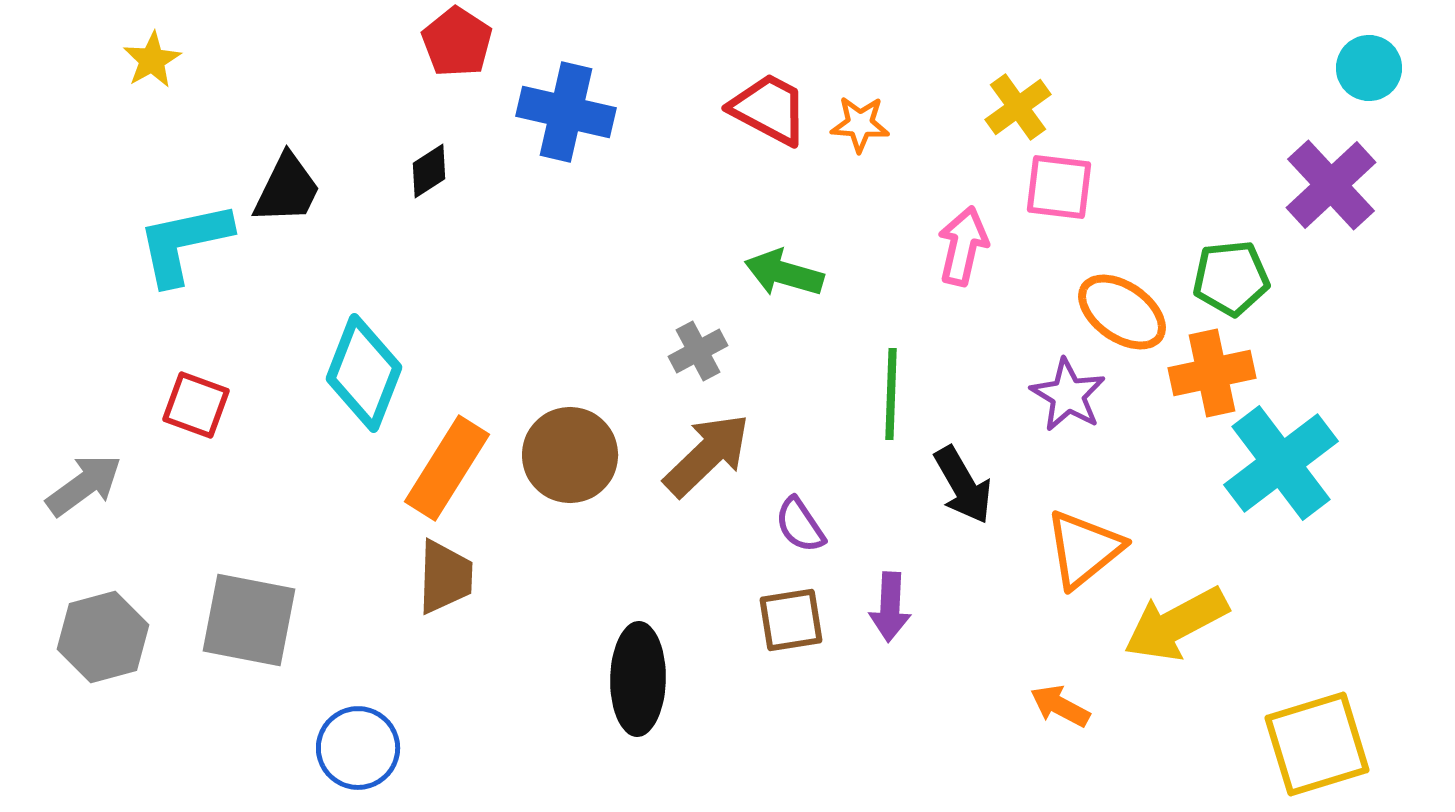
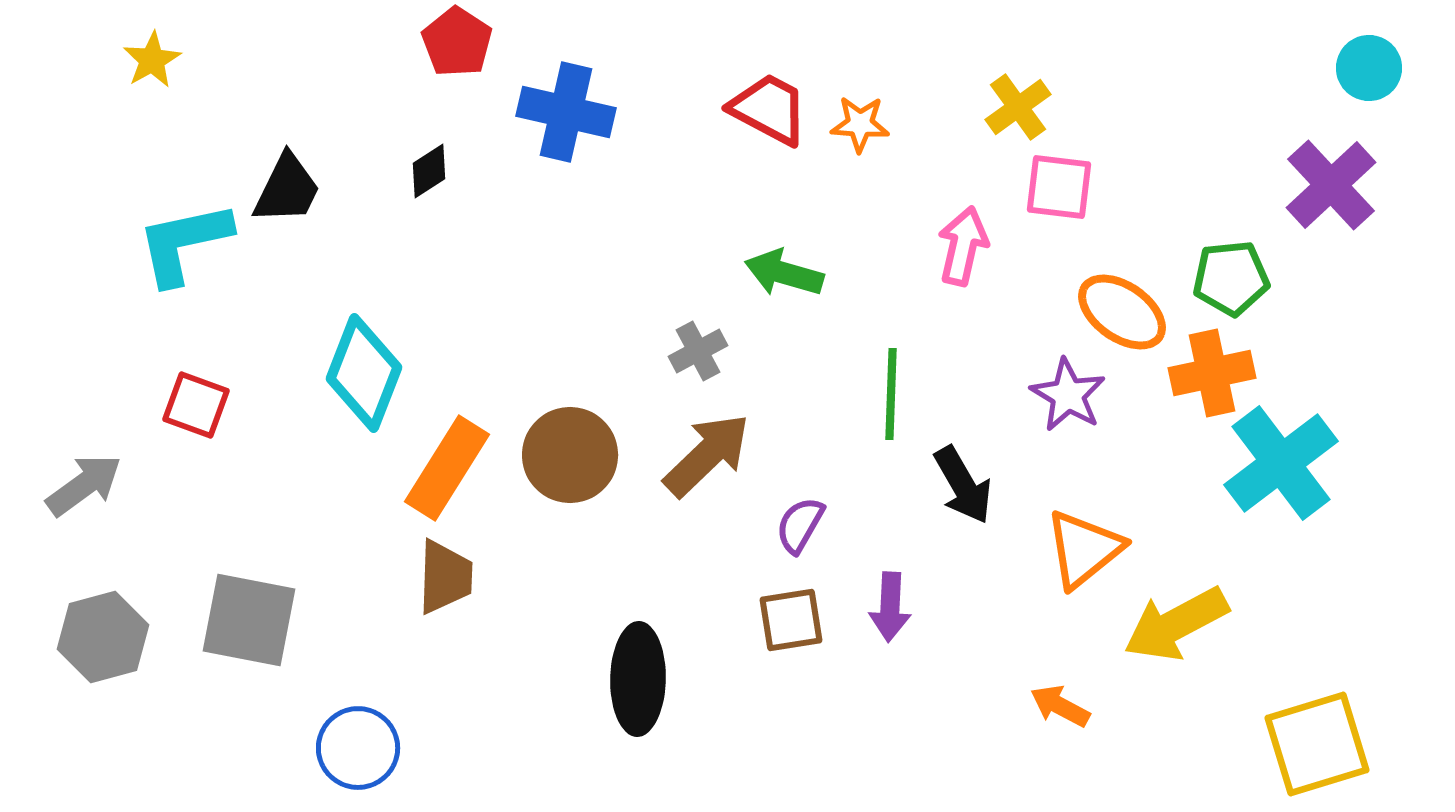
purple semicircle: rotated 64 degrees clockwise
